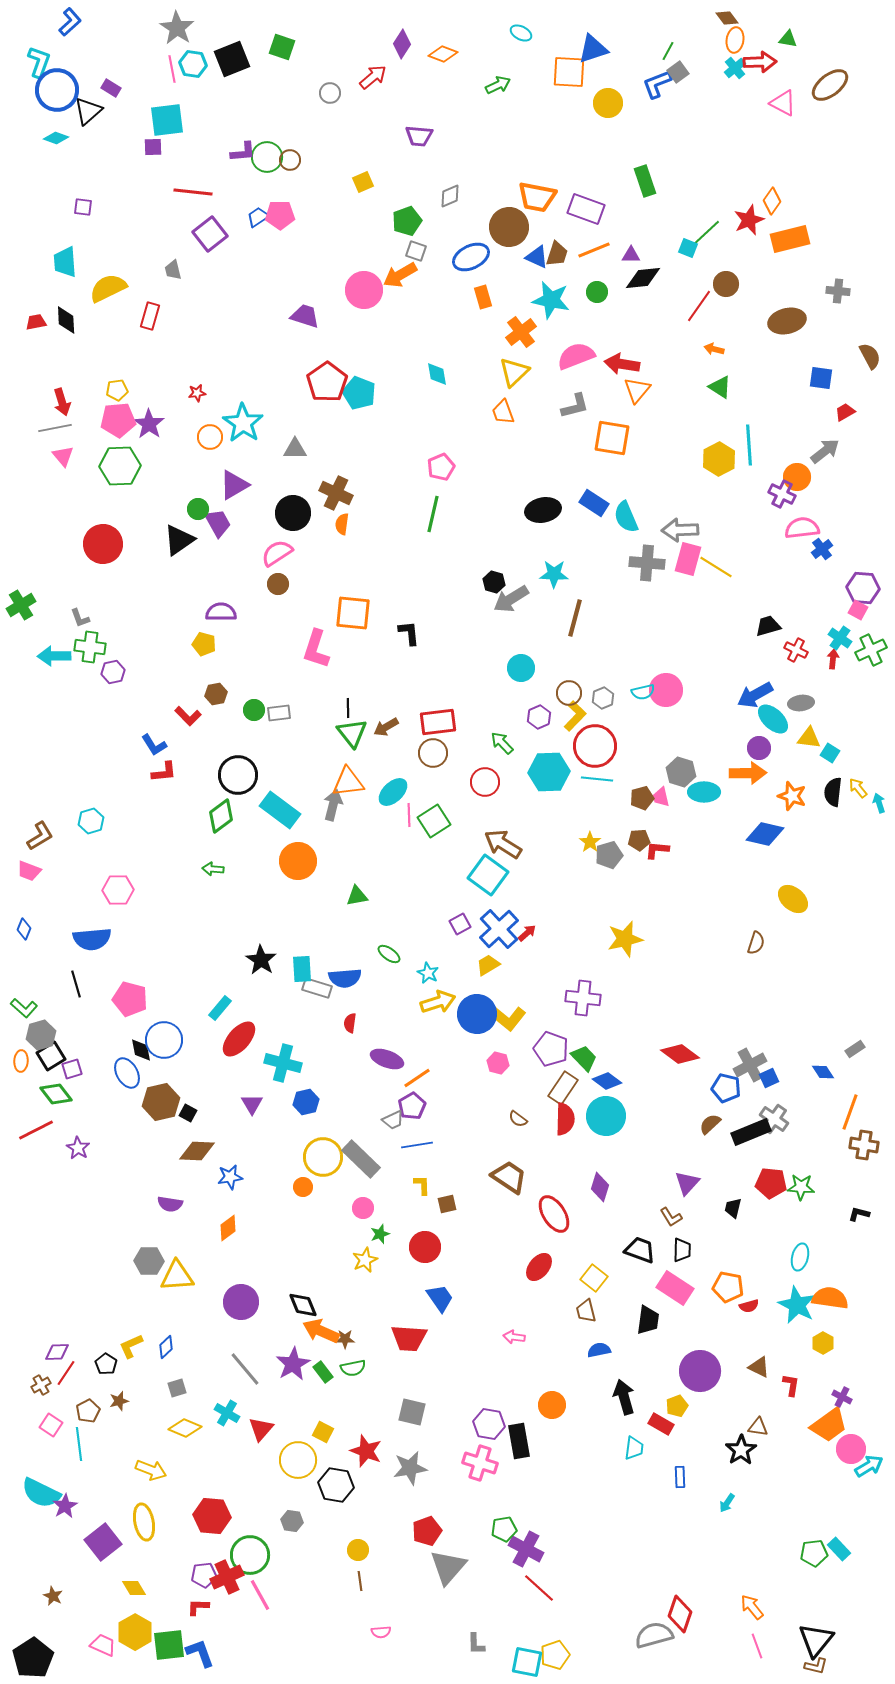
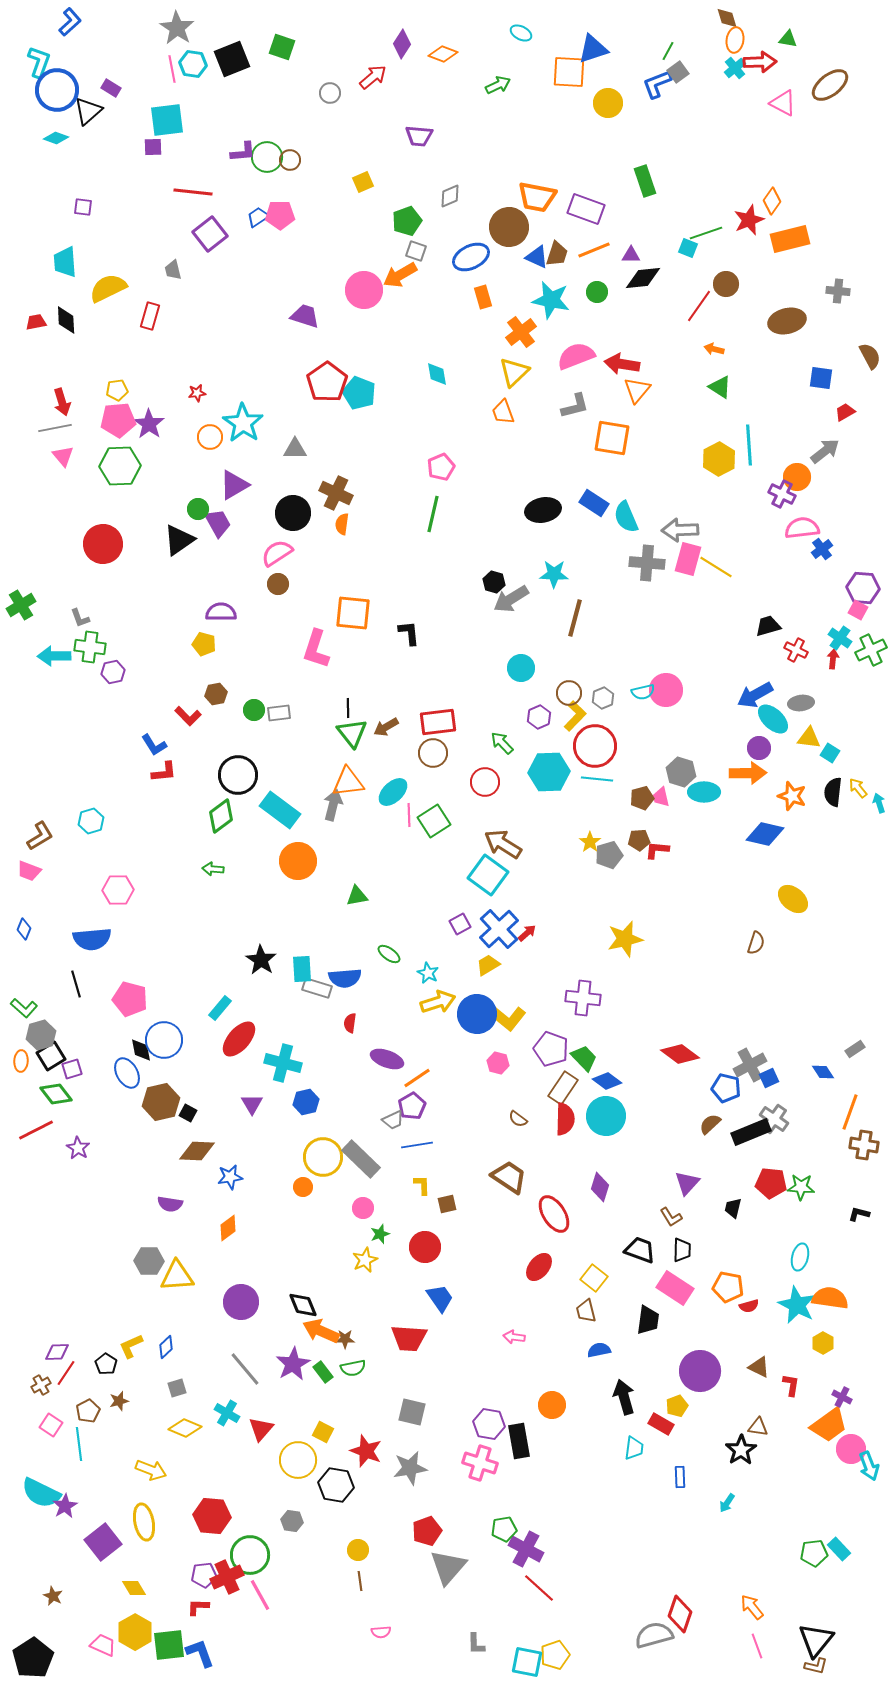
brown diamond at (727, 18): rotated 20 degrees clockwise
green line at (706, 233): rotated 24 degrees clockwise
cyan arrow at (869, 1466): rotated 100 degrees clockwise
